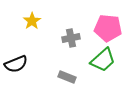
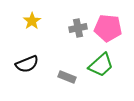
gray cross: moved 7 px right, 10 px up
green trapezoid: moved 2 px left, 5 px down
black semicircle: moved 11 px right
